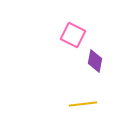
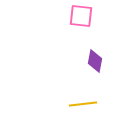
pink square: moved 8 px right, 19 px up; rotated 20 degrees counterclockwise
